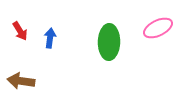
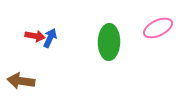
red arrow: moved 15 px right, 5 px down; rotated 48 degrees counterclockwise
blue arrow: rotated 18 degrees clockwise
